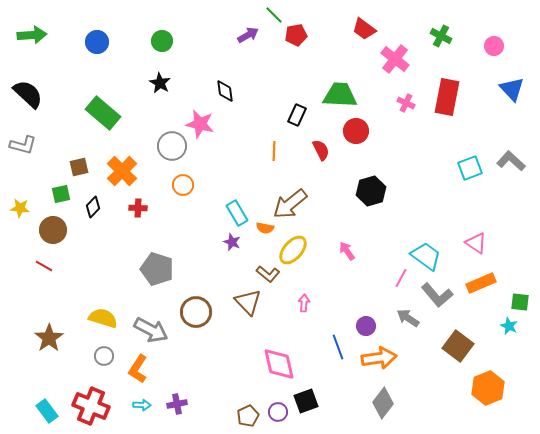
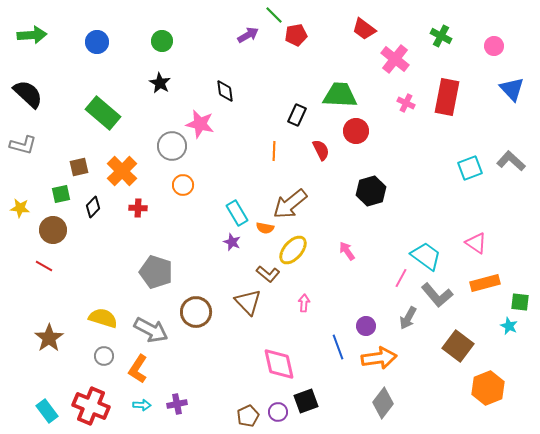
gray pentagon at (157, 269): moved 1 px left, 3 px down
orange rectangle at (481, 283): moved 4 px right; rotated 8 degrees clockwise
gray arrow at (408, 318): rotated 95 degrees counterclockwise
